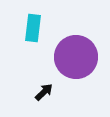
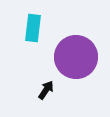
black arrow: moved 2 px right, 2 px up; rotated 12 degrees counterclockwise
